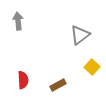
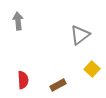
yellow square: moved 2 px down
